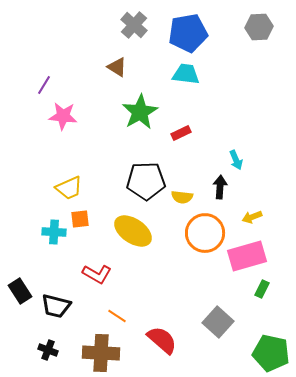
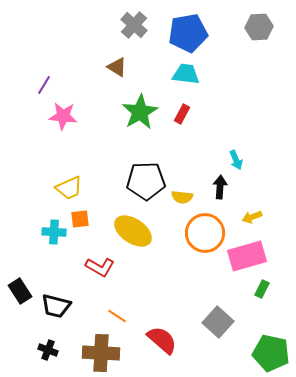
red rectangle: moved 1 px right, 19 px up; rotated 36 degrees counterclockwise
red L-shape: moved 3 px right, 7 px up
